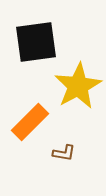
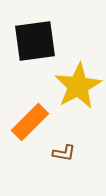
black square: moved 1 px left, 1 px up
